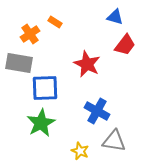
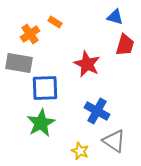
red trapezoid: rotated 20 degrees counterclockwise
gray triangle: rotated 25 degrees clockwise
